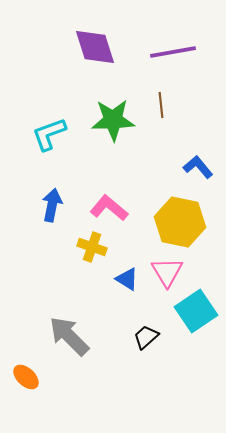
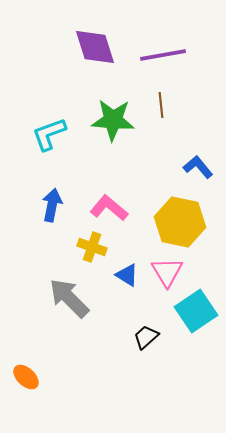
purple line: moved 10 px left, 3 px down
green star: rotated 6 degrees clockwise
blue triangle: moved 4 px up
gray arrow: moved 38 px up
